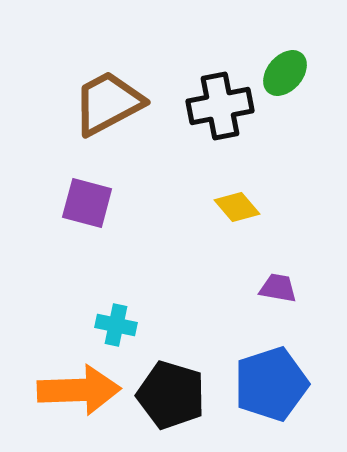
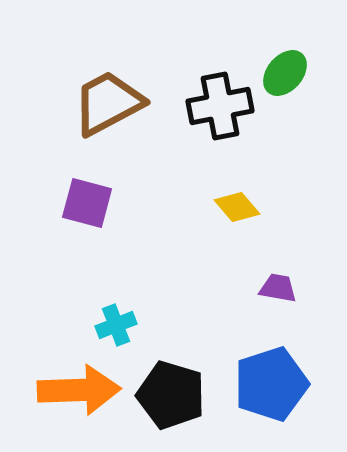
cyan cross: rotated 33 degrees counterclockwise
